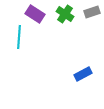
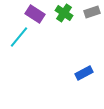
green cross: moved 1 px left, 1 px up
cyan line: rotated 35 degrees clockwise
blue rectangle: moved 1 px right, 1 px up
